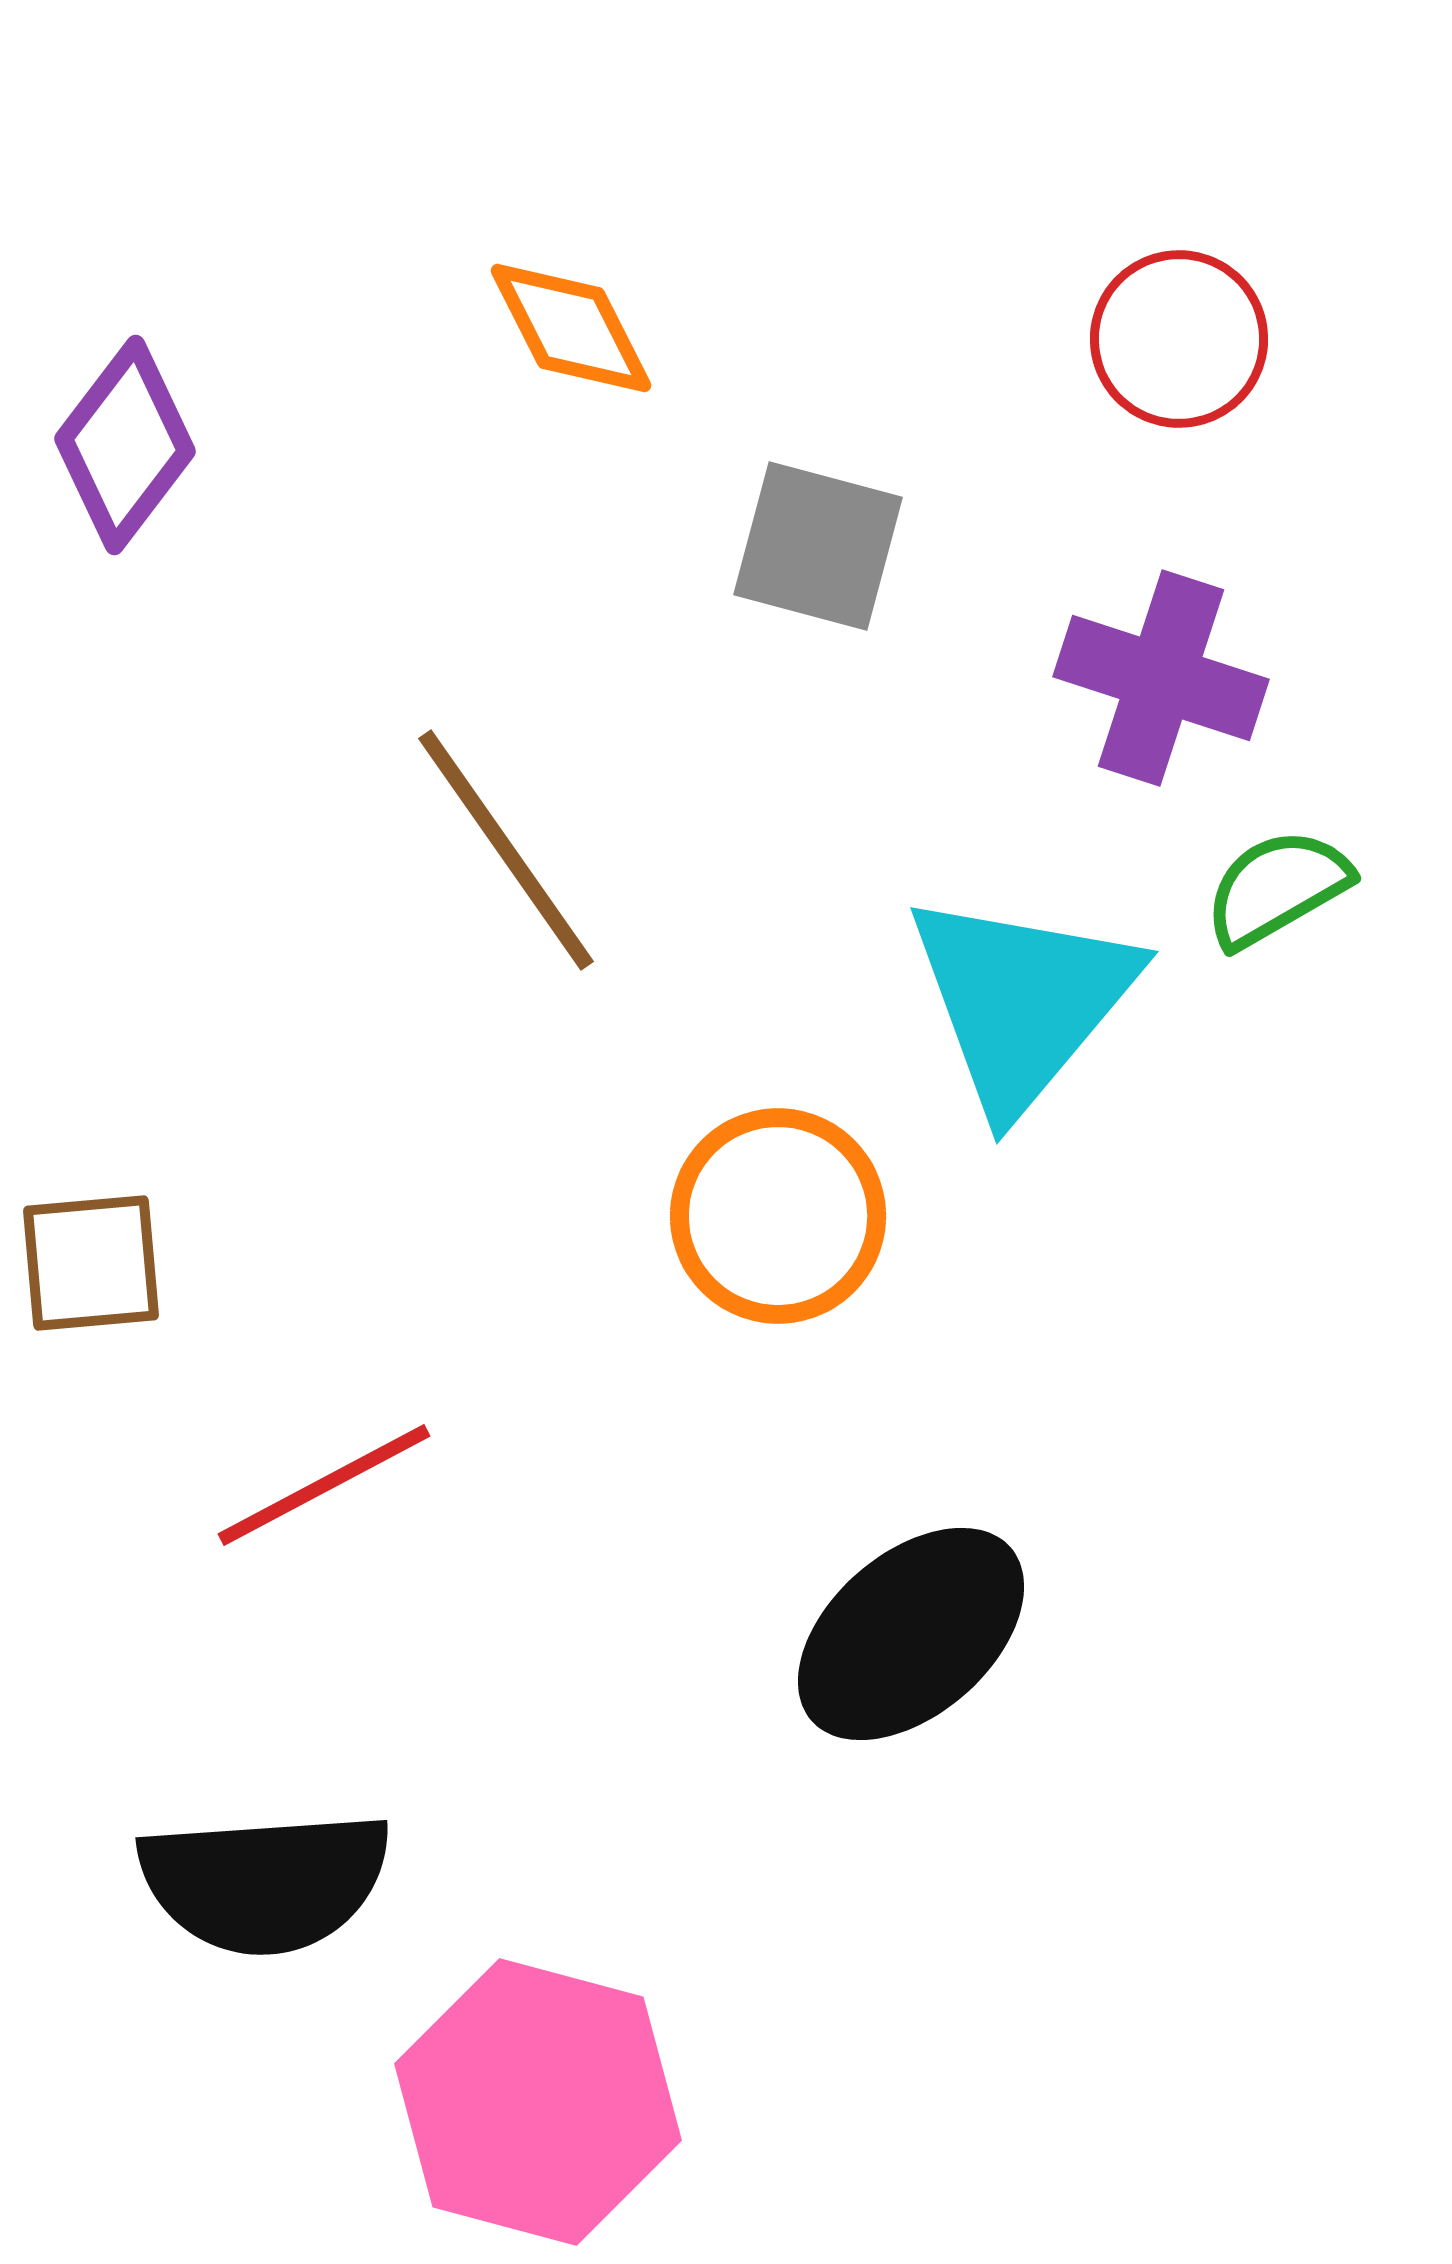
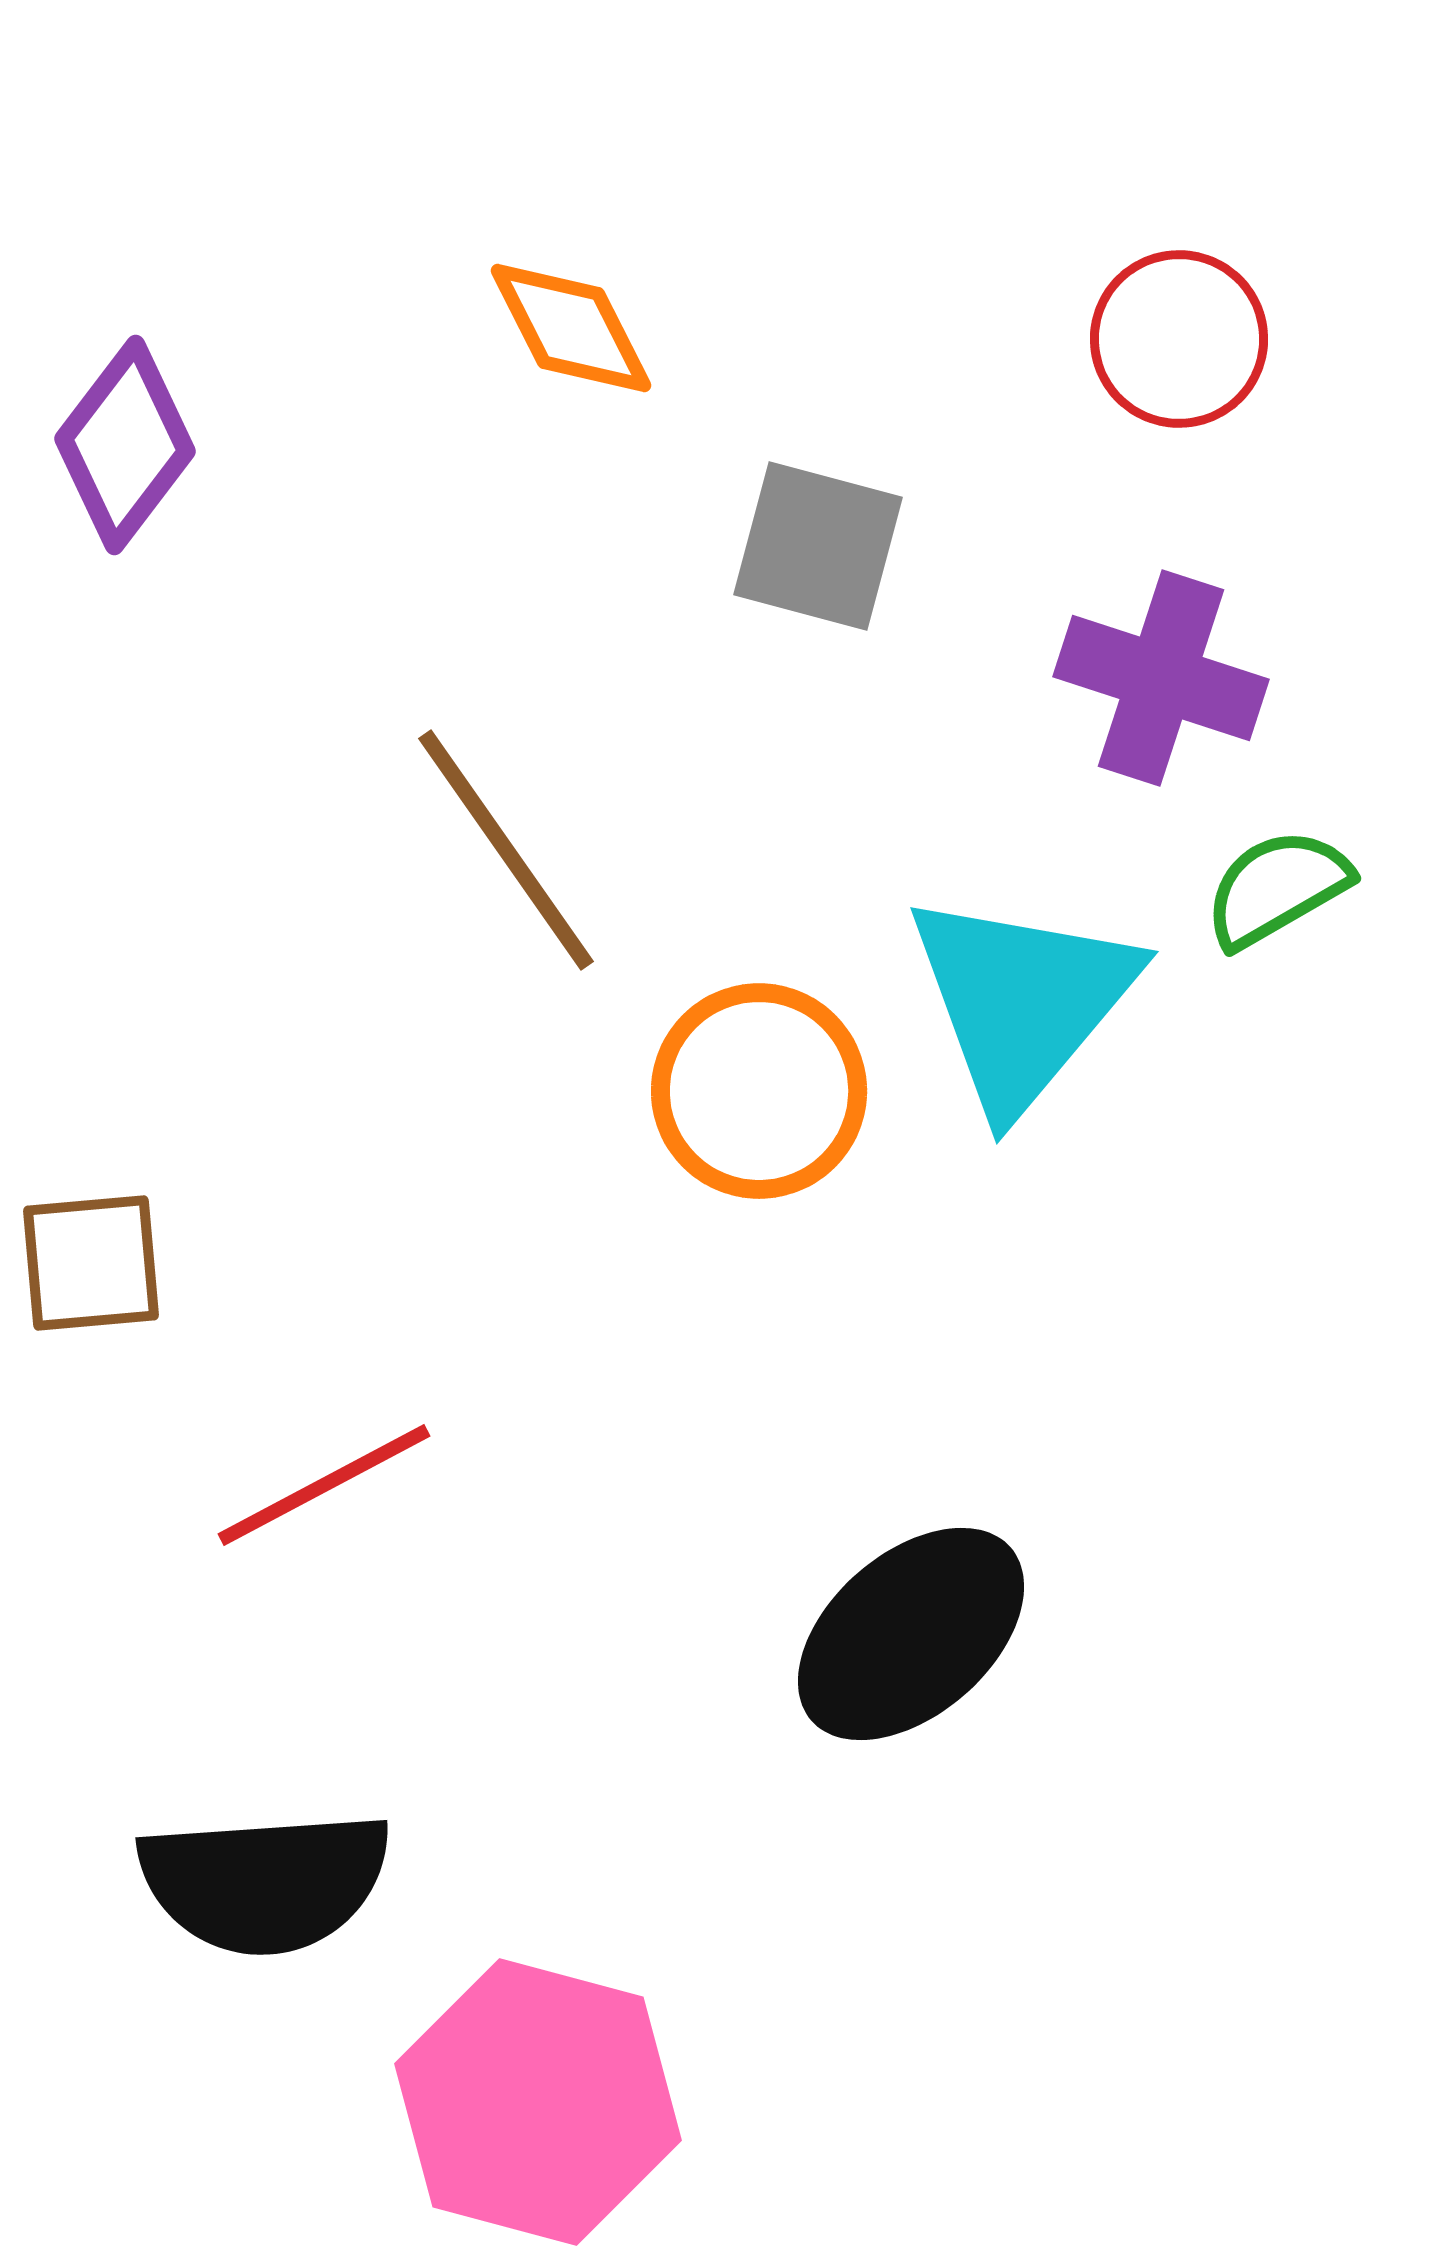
orange circle: moved 19 px left, 125 px up
